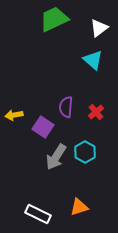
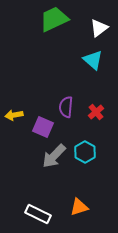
purple square: rotated 10 degrees counterclockwise
gray arrow: moved 2 px left, 1 px up; rotated 12 degrees clockwise
